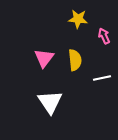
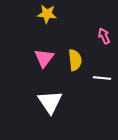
yellow star: moved 31 px left, 5 px up
white line: rotated 18 degrees clockwise
